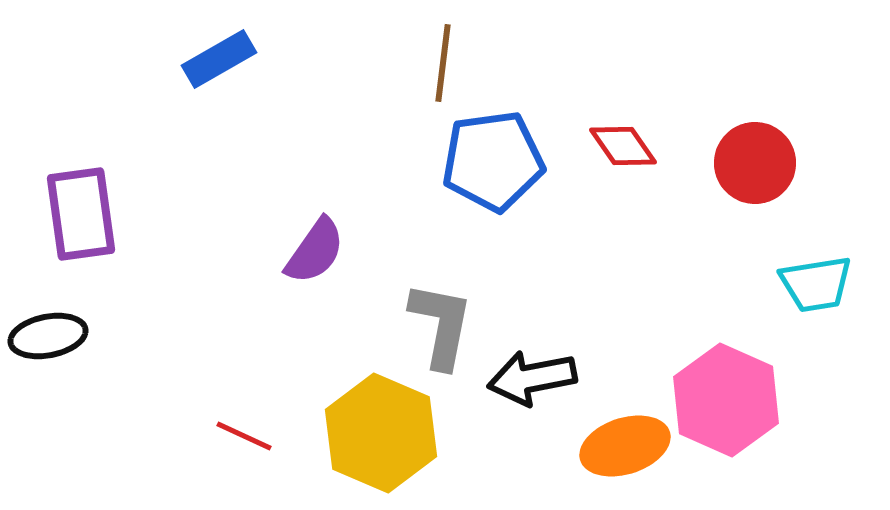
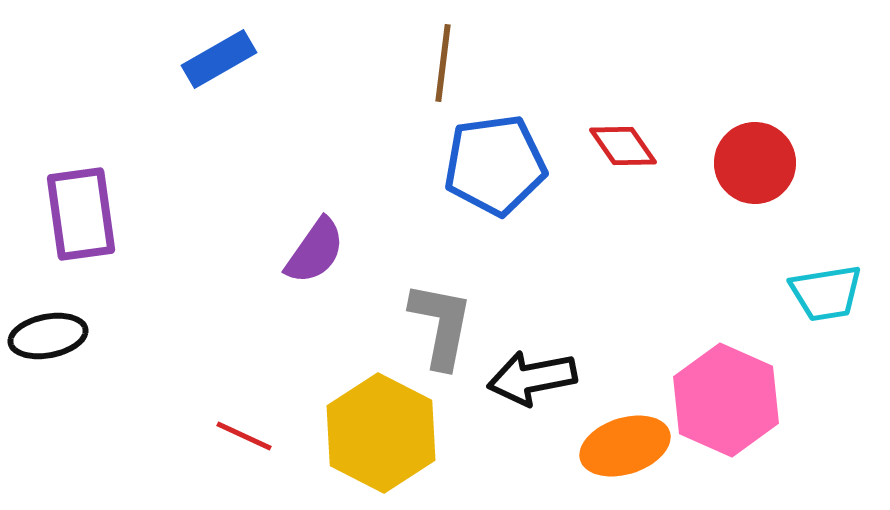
blue pentagon: moved 2 px right, 4 px down
cyan trapezoid: moved 10 px right, 9 px down
yellow hexagon: rotated 4 degrees clockwise
